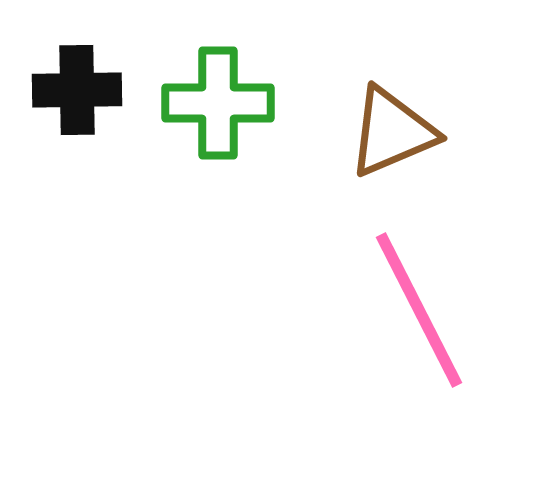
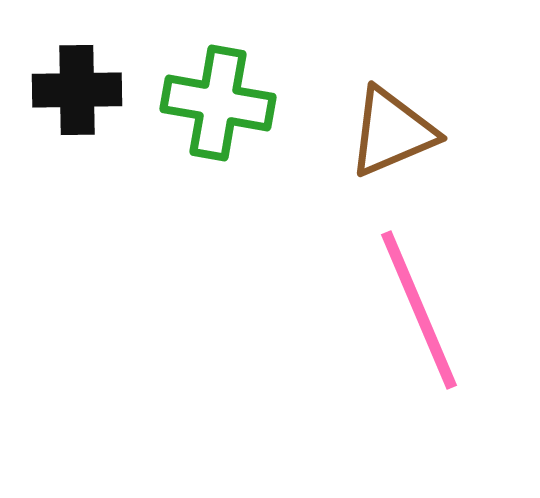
green cross: rotated 10 degrees clockwise
pink line: rotated 4 degrees clockwise
